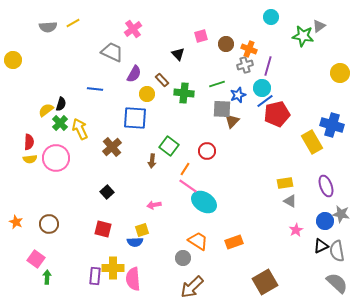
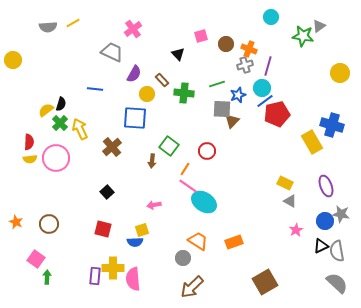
yellow rectangle at (285, 183): rotated 35 degrees clockwise
